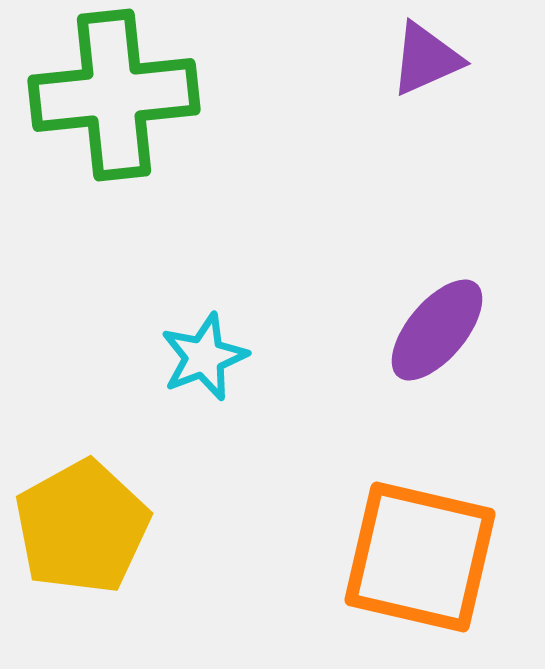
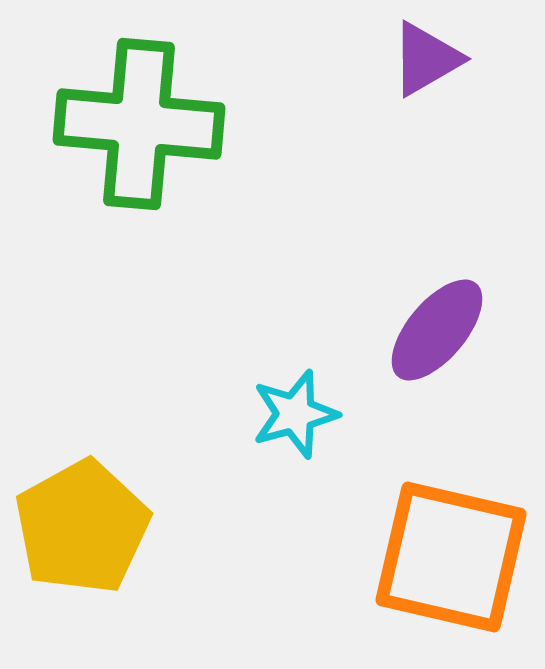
purple triangle: rotated 6 degrees counterclockwise
green cross: moved 25 px right, 29 px down; rotated 11 degrees clockwise
cyan star: moved 91 px right, 57 px down; rotated 6 degrees clockwise
orange square: moved 31 px right
